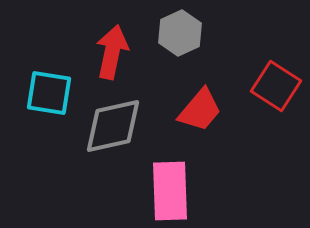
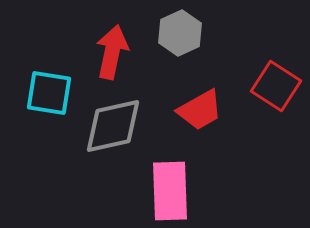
red trapezoid: rotated 21 degrees clockwise
